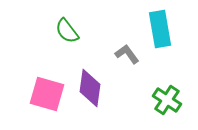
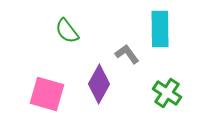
cyan rectangle: rotated 9 degrees clockwise
purple diamond: moved 9 px right, 4 px up; rotated 21 degrees clockwise
green cross: moved 7 px up
